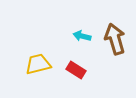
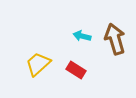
yellow trapezoid: rotated 28 degrees counterclockwise
